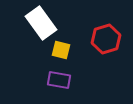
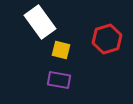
white rectangle: moved 1 px left, 1 px up
red hexagon: moved 1 px right
